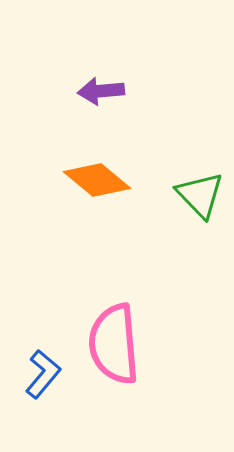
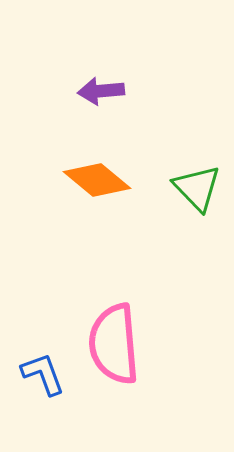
green triangle: moved 3 px left, 7 px up
blue L-shape: rotated 60 degrees counterclockwise
